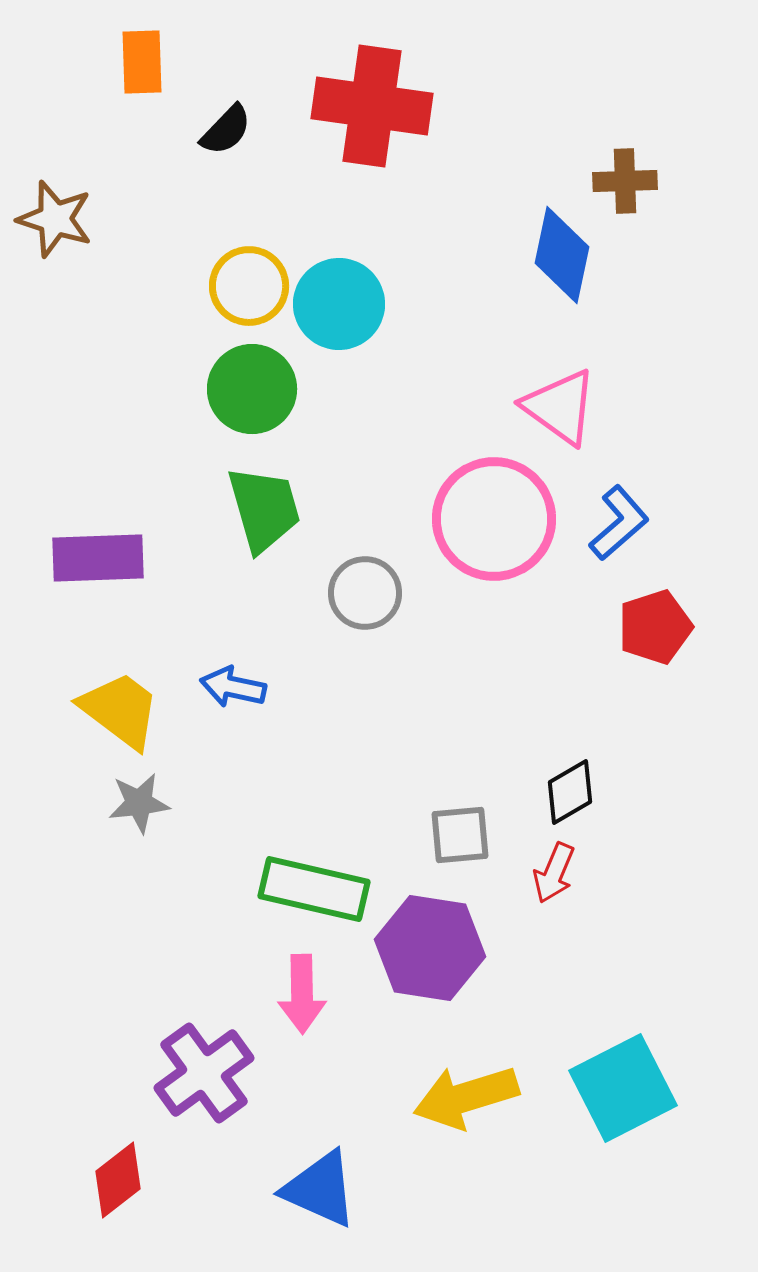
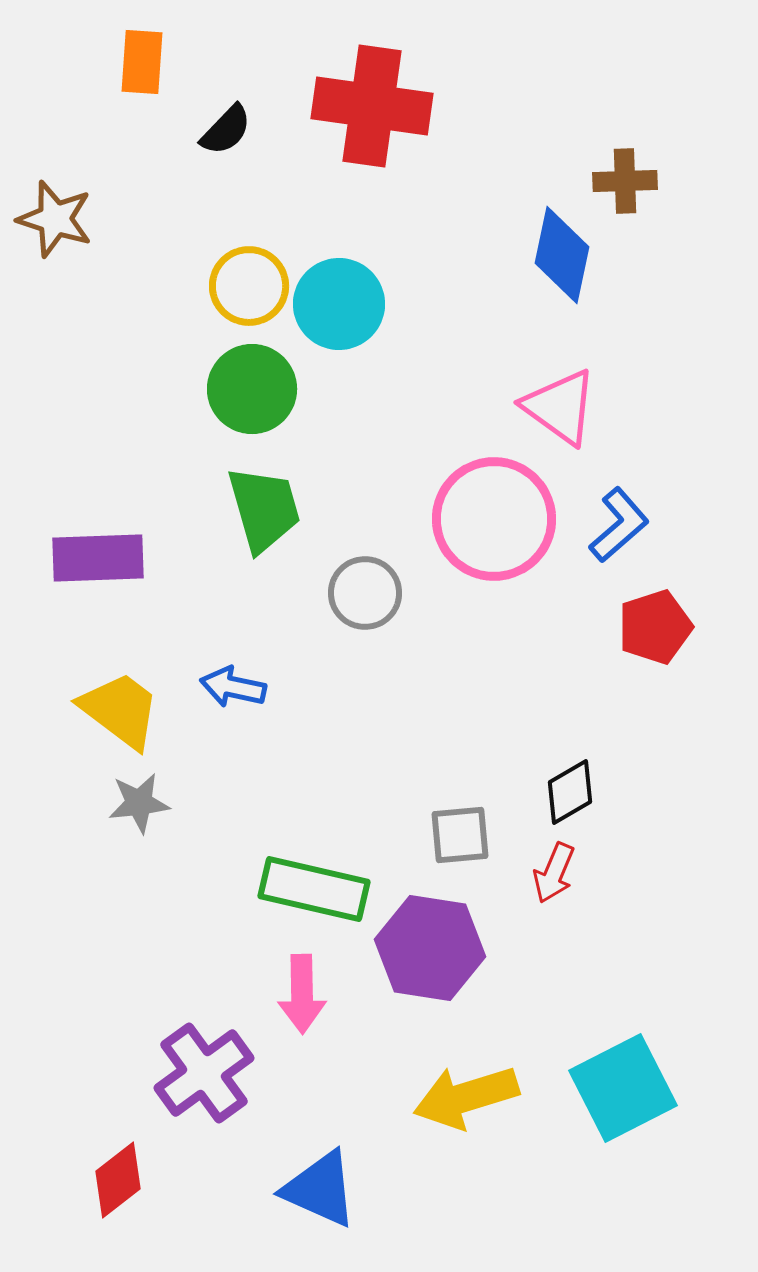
orange rectangle: rotated 6 degrees clockwise
blue L-shape: moved 2 px down
